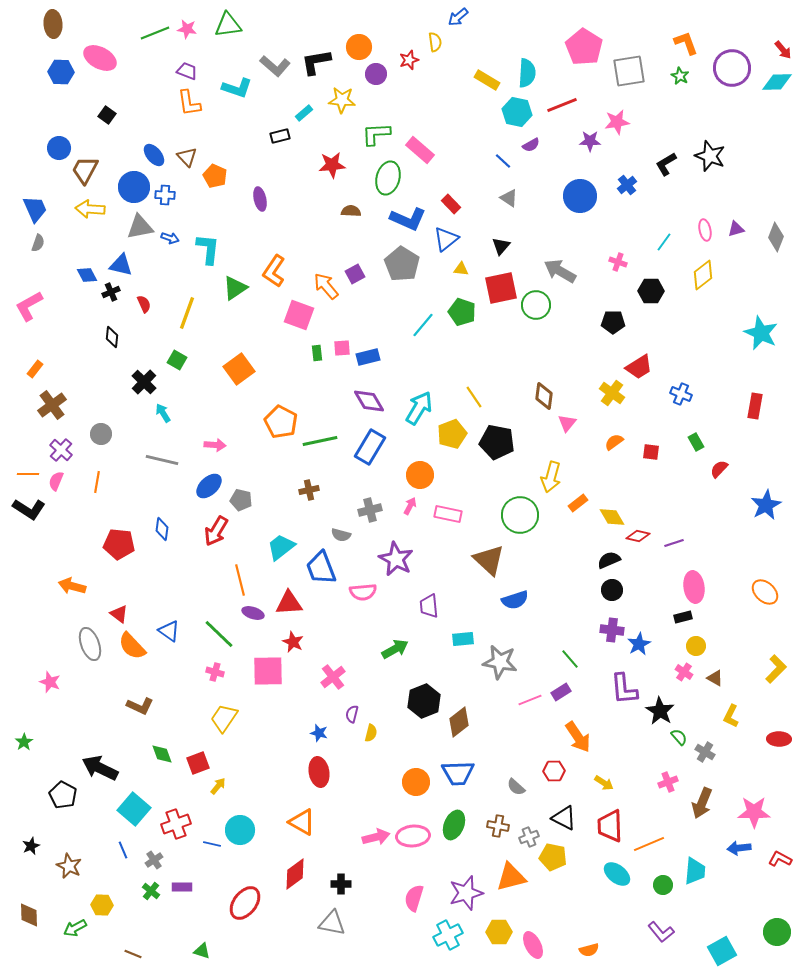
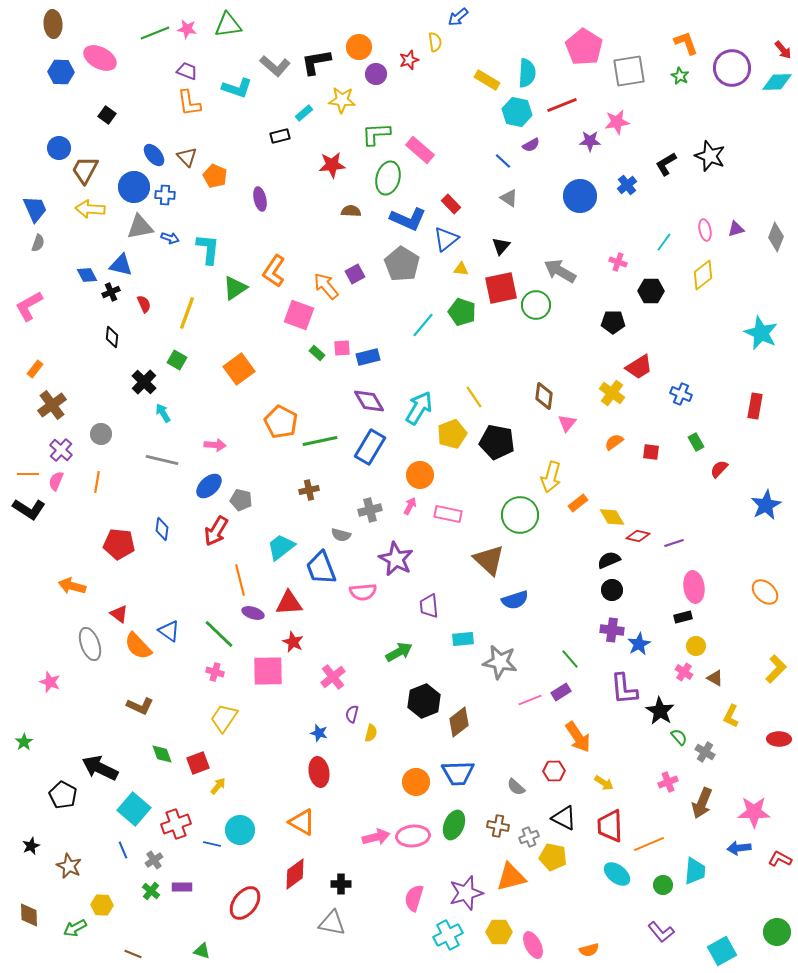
green rectangle at (317, 353): rotated 42 degrees counterclockwise
orange semicircle at (132, 646): moved 6 px right
green arrow at (395, 649): moved 4 px right, 3 px down
